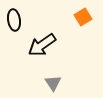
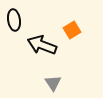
orange square: moved 11 px left, 13 px down
black arrow: rotated 56 degrees clockwise
